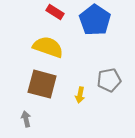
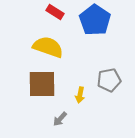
brown square: rotated 16 degrees counterclockwise
gray arrow: moved 34 px right; rotated 126 degrees counterclockwise
